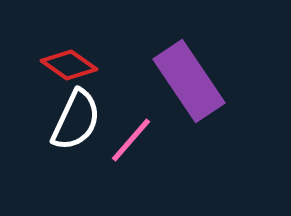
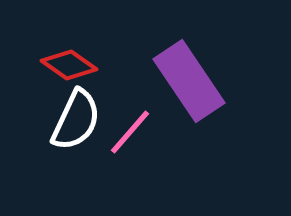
pink line: moved 1 px left, 8 px up
